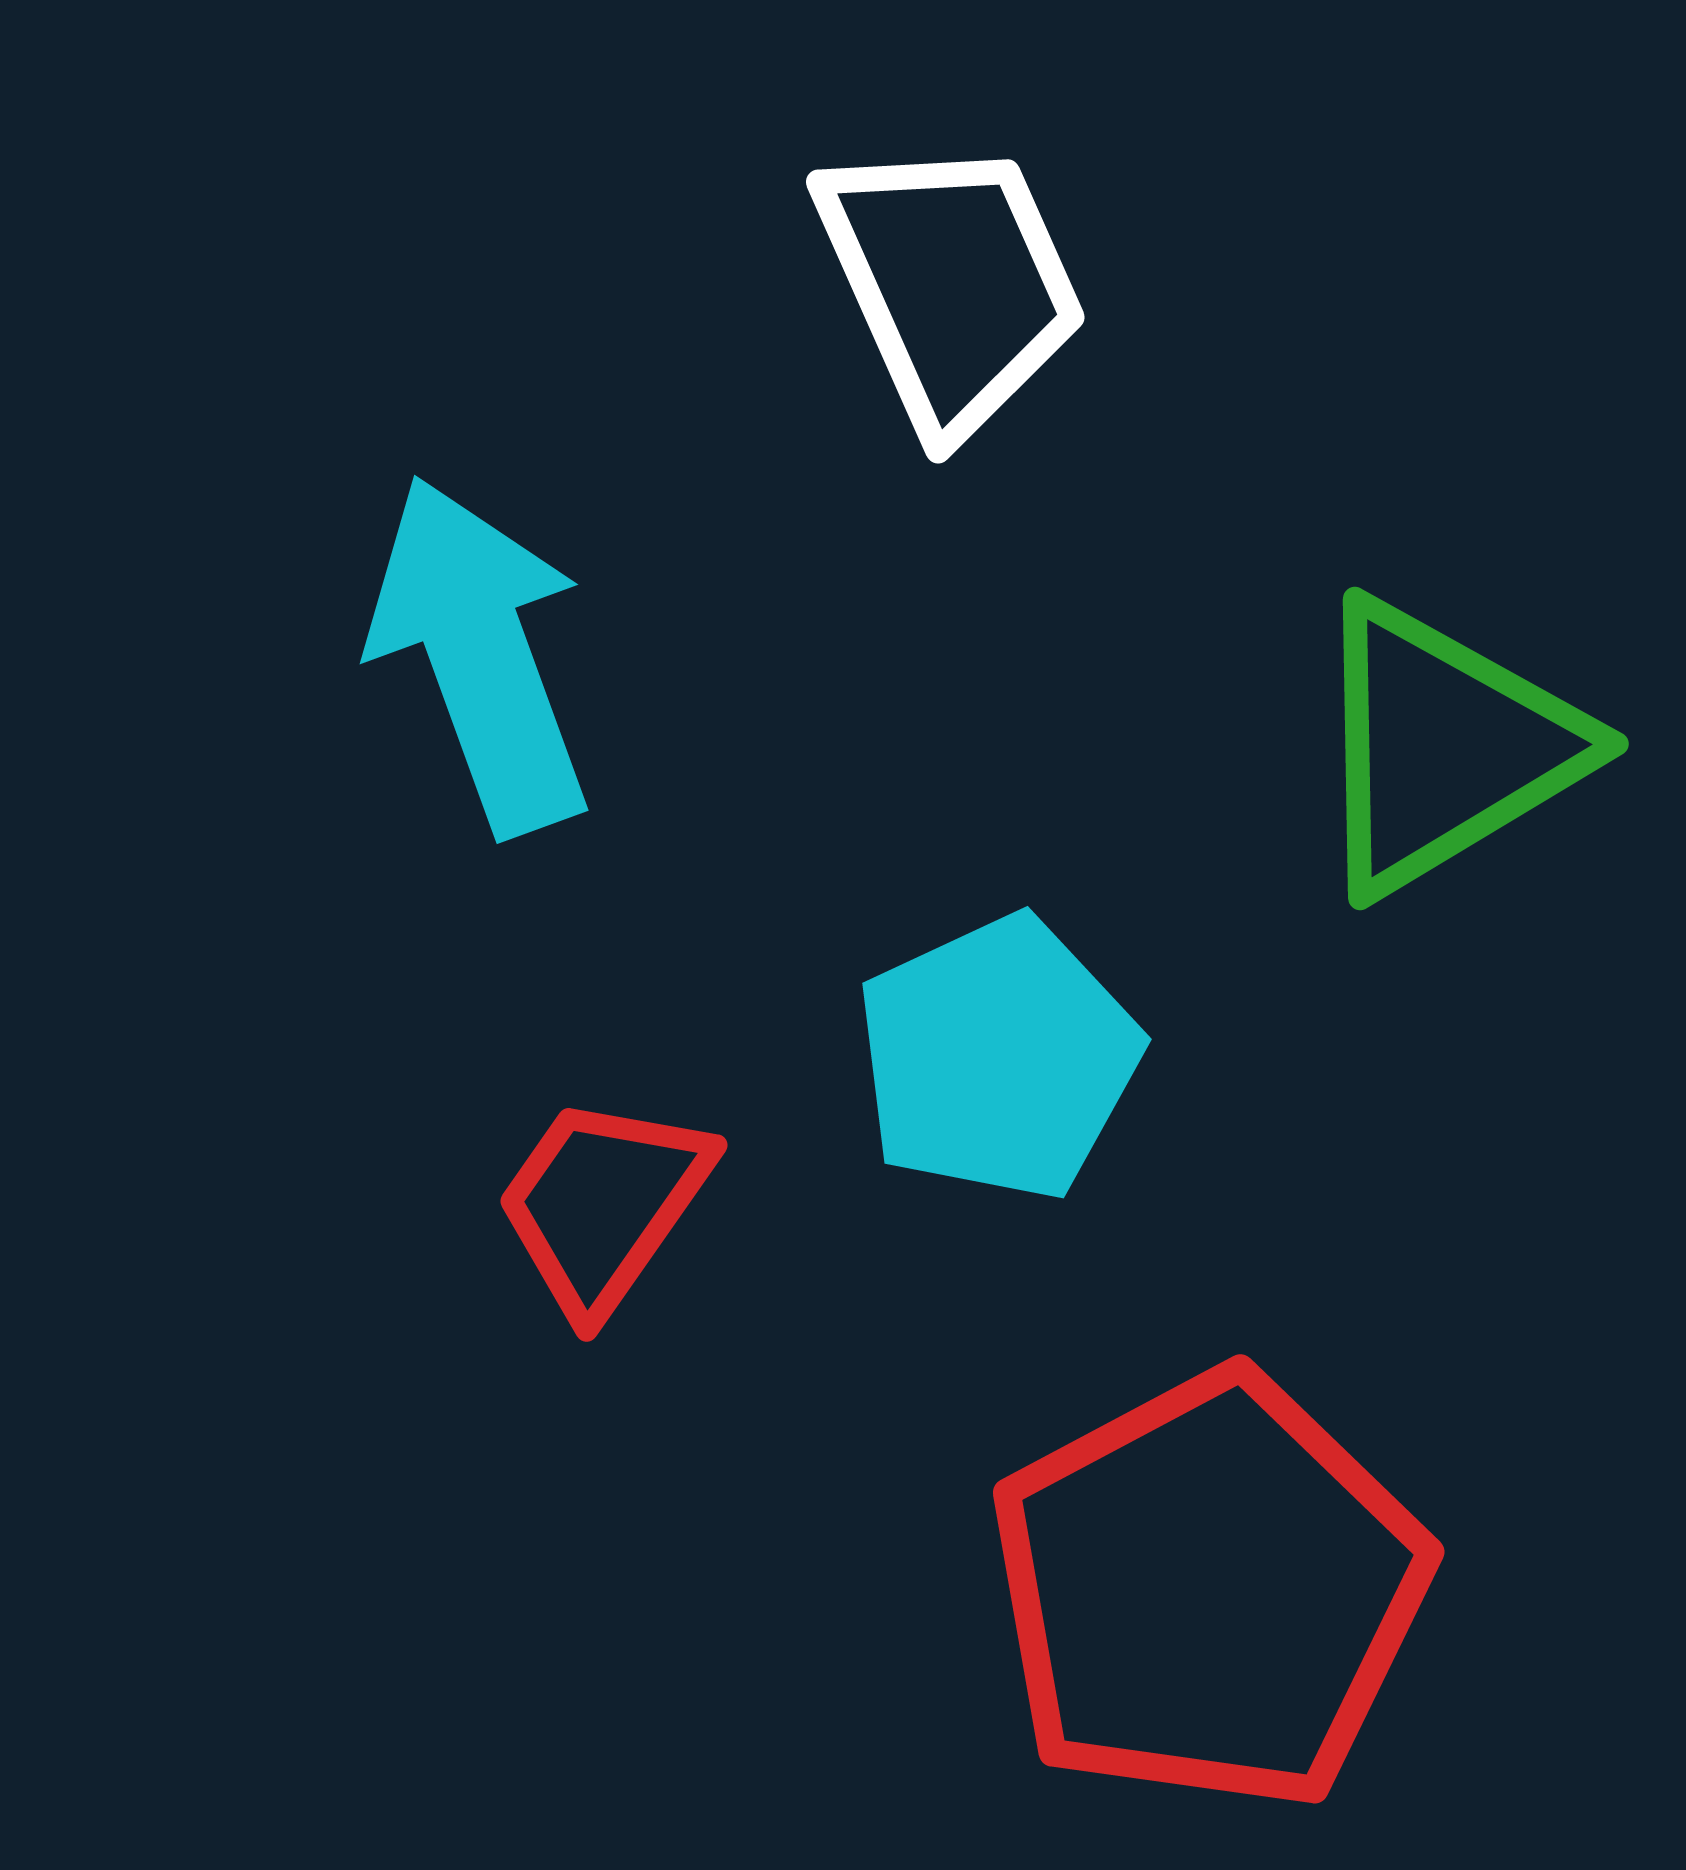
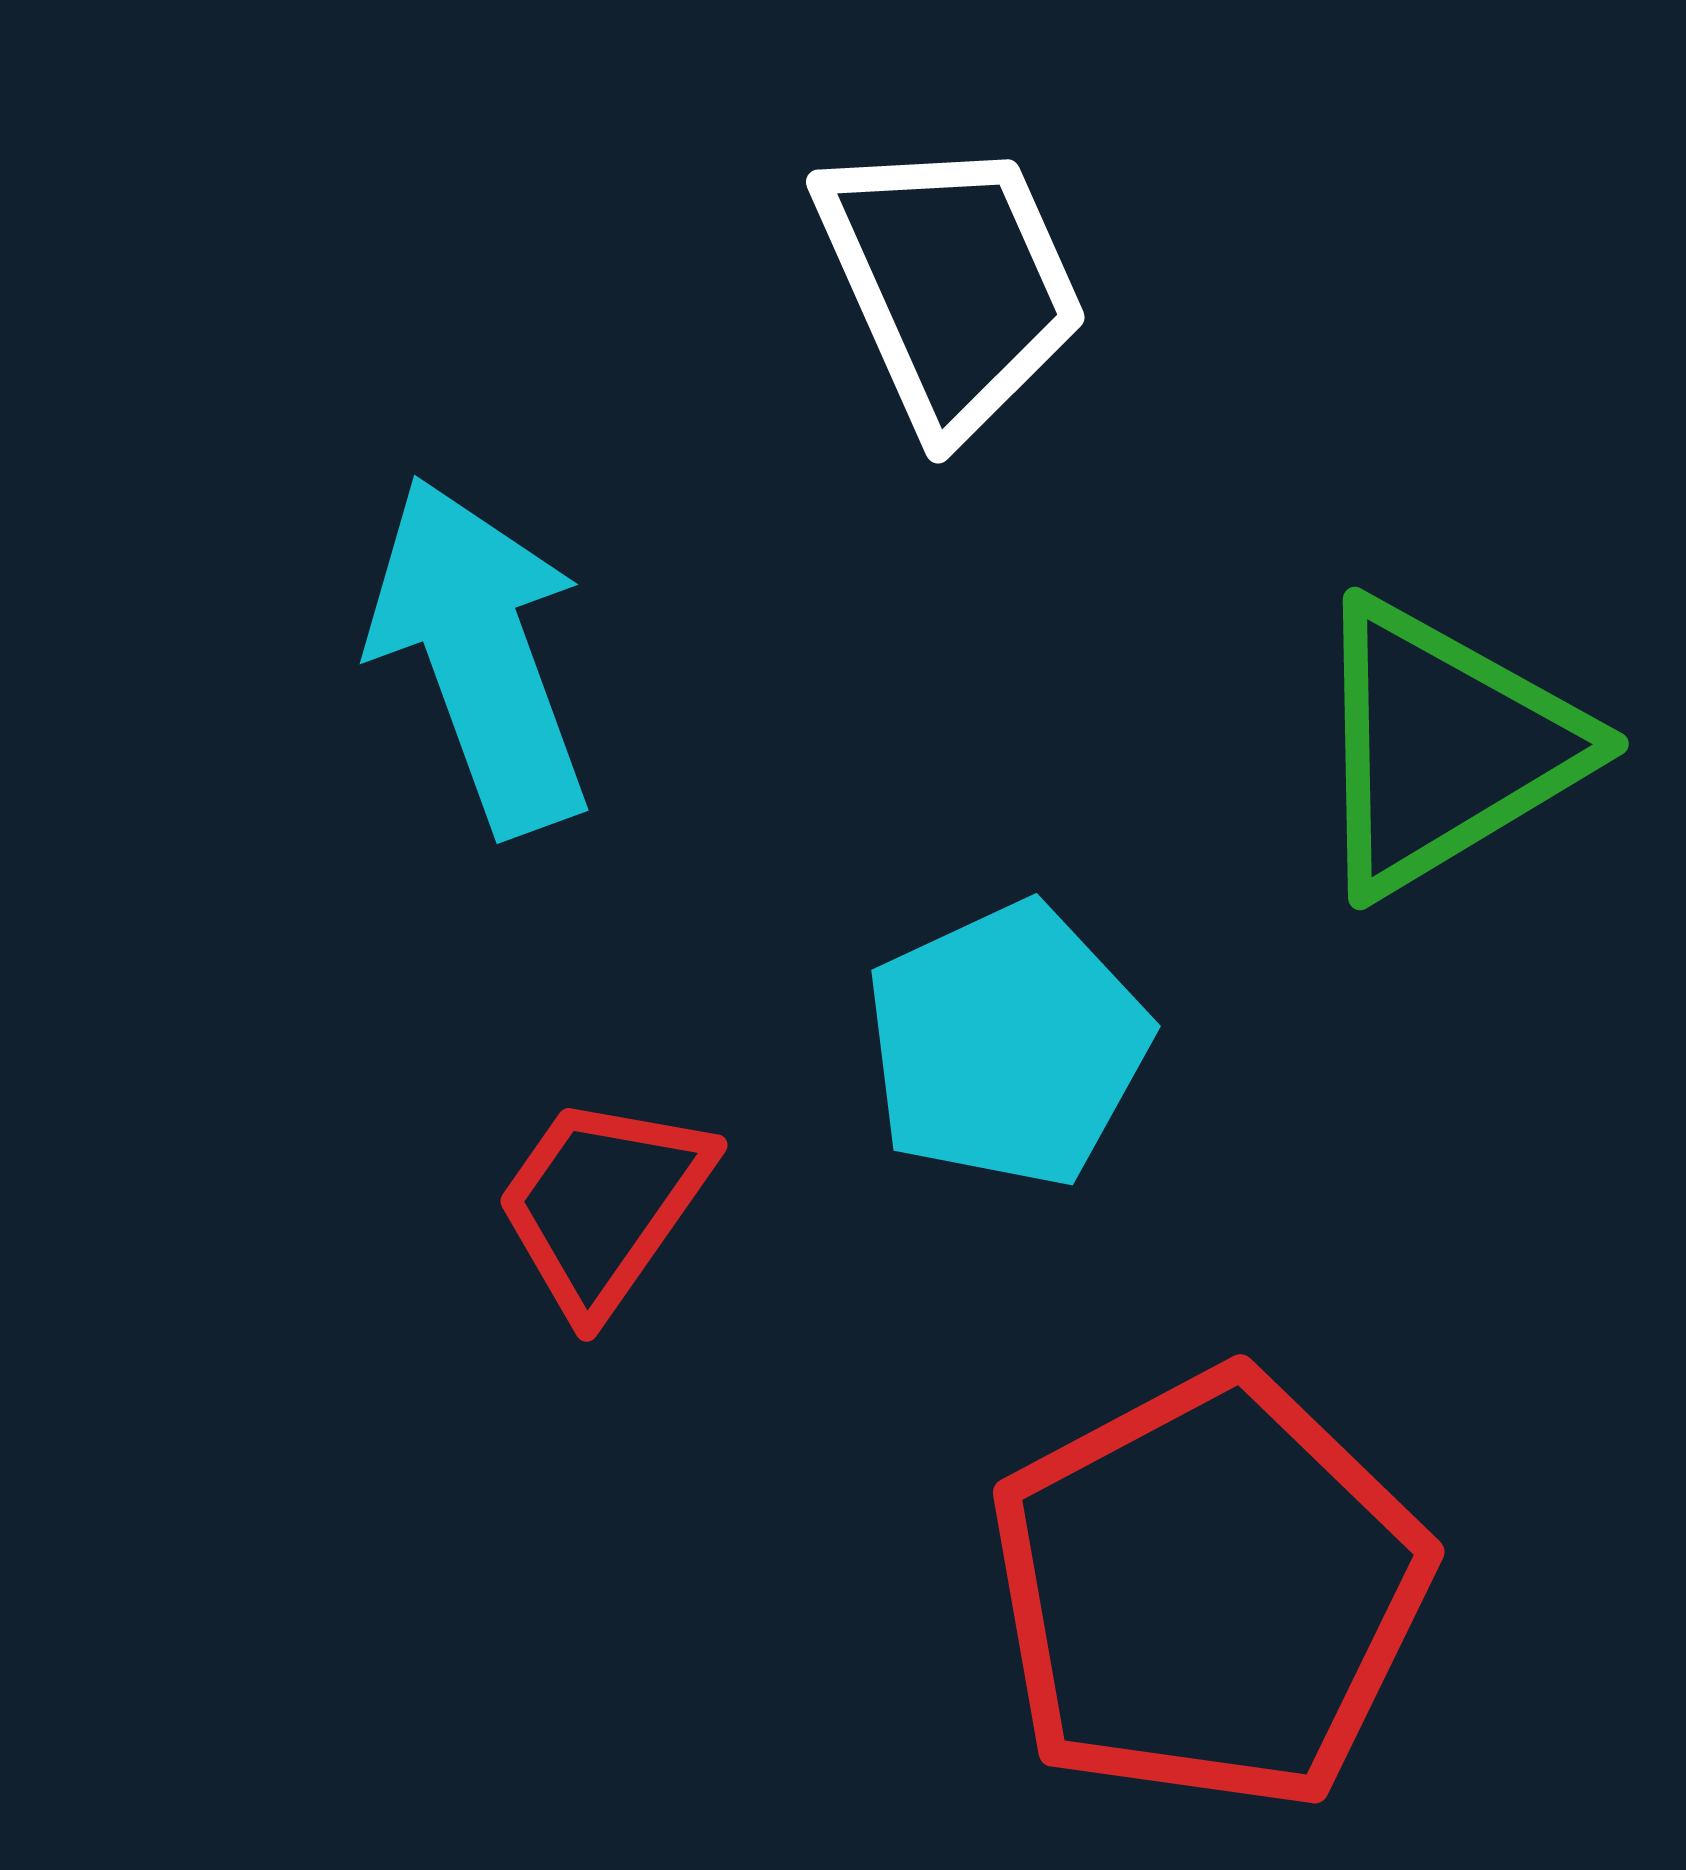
cyan pentagon: moved 9 px right, 13 px up
